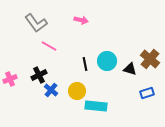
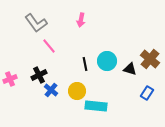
pink arrow: rotated 88 degrees clockwise
pink line: rotated 21 degrees clockwise
blue rectangle: rotated 40 degrees counterclockwise
